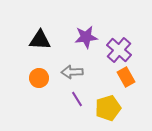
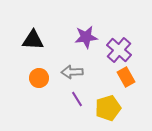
black triangle: moved 7 px left
